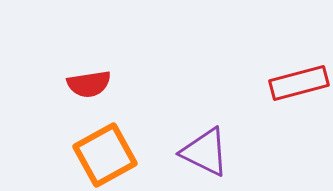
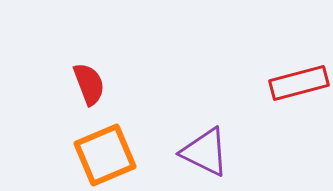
red semicircle: rotated 102 degrees counterclockwise
orange square: rotated 6 degrees clockwise
